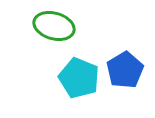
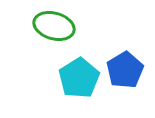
cyan pentagon: rotated 18 degrees clockwise
